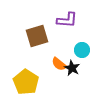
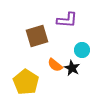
orange semicircle: moved 4 px left, 1 px down
